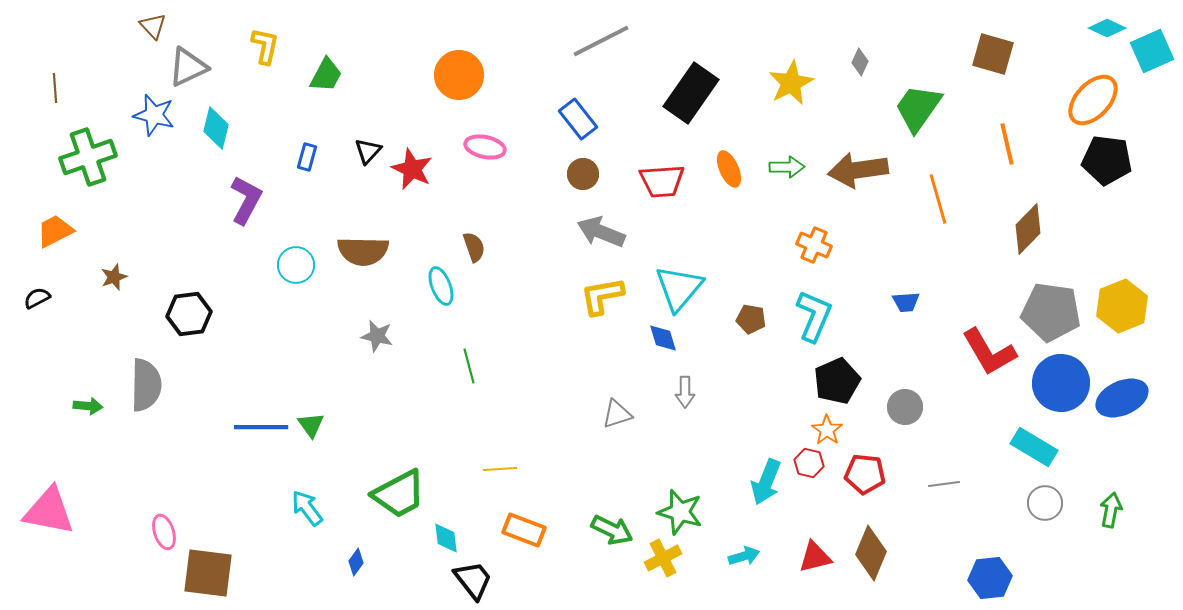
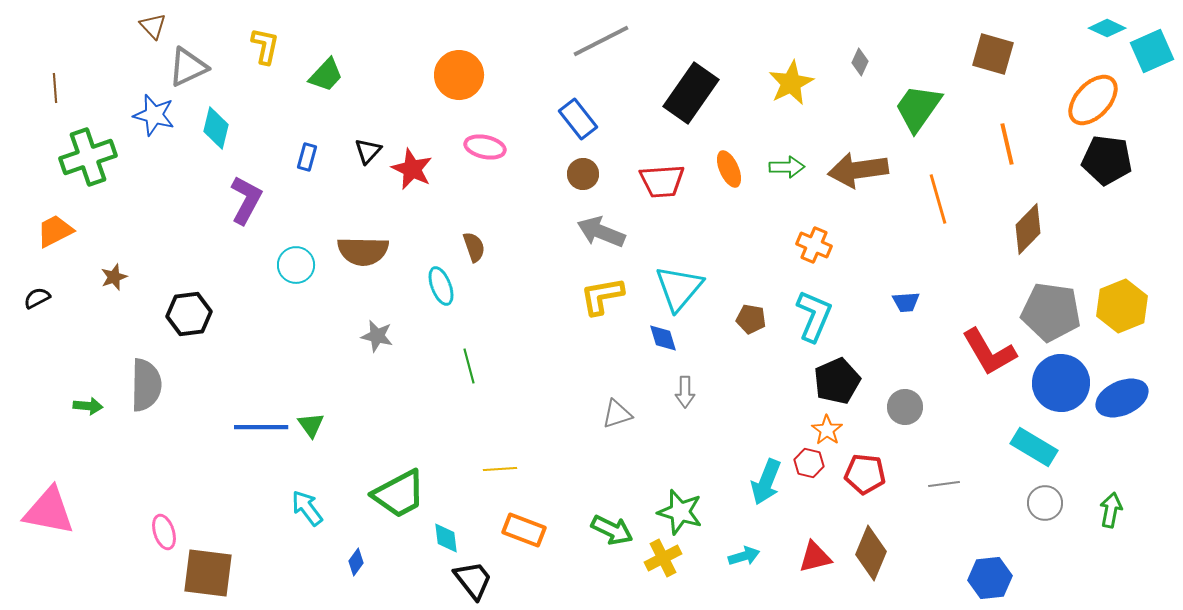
green trapezoid at (326, 75): rotated 15 degrees clockwise
